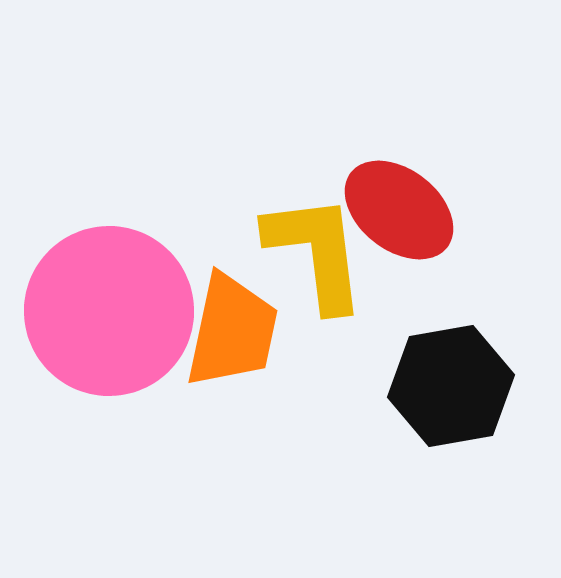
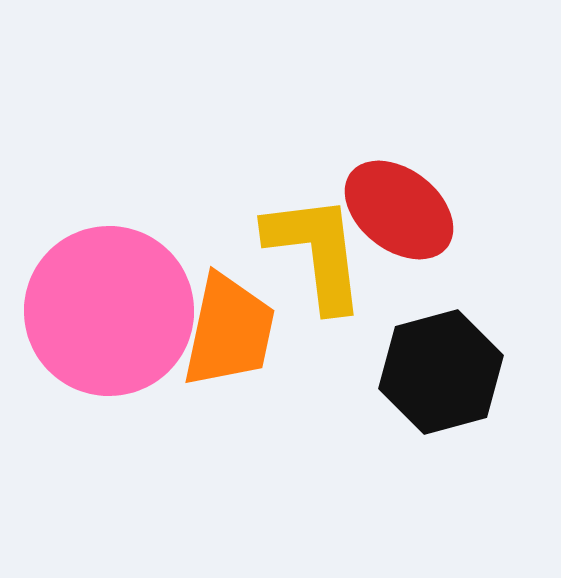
orange trapezoid: moved 3 px left
black hexagon: moved 10 px left, 14 px up; rotated 5 degrees counterclockwise
